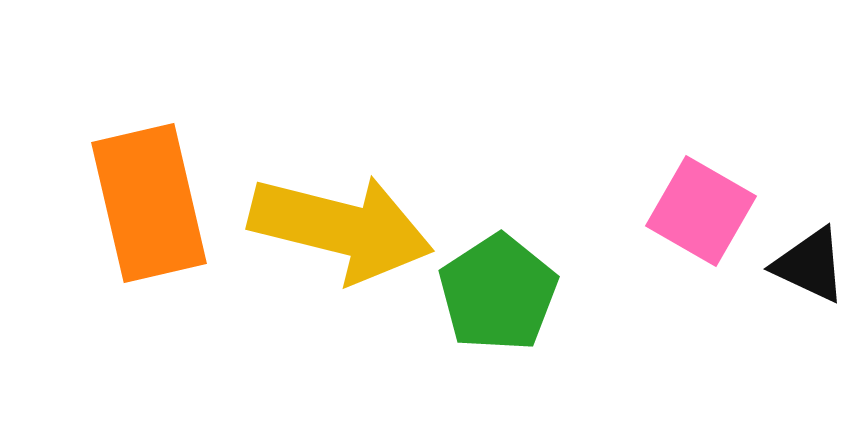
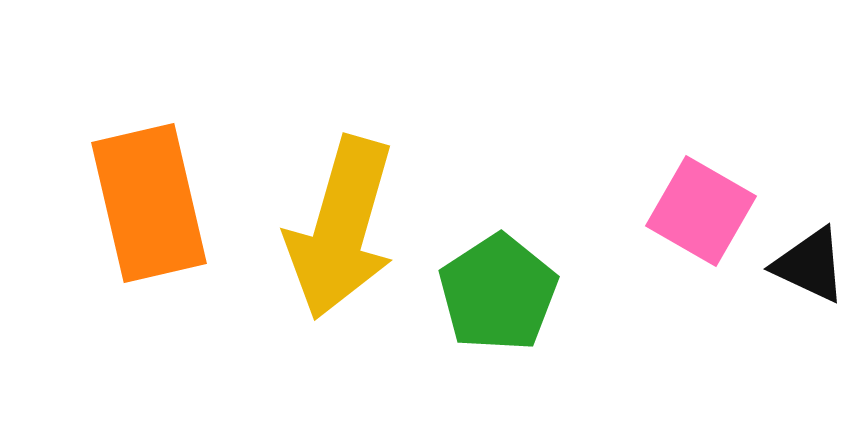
yellow arrow: rotated 92 degrees clockwise
